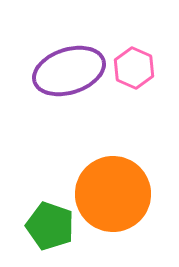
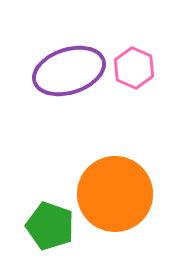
orange circle: moved 2 px right
